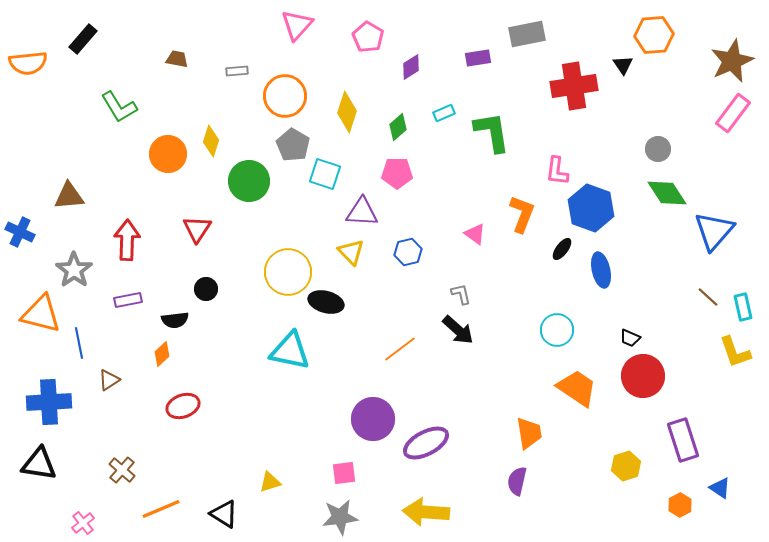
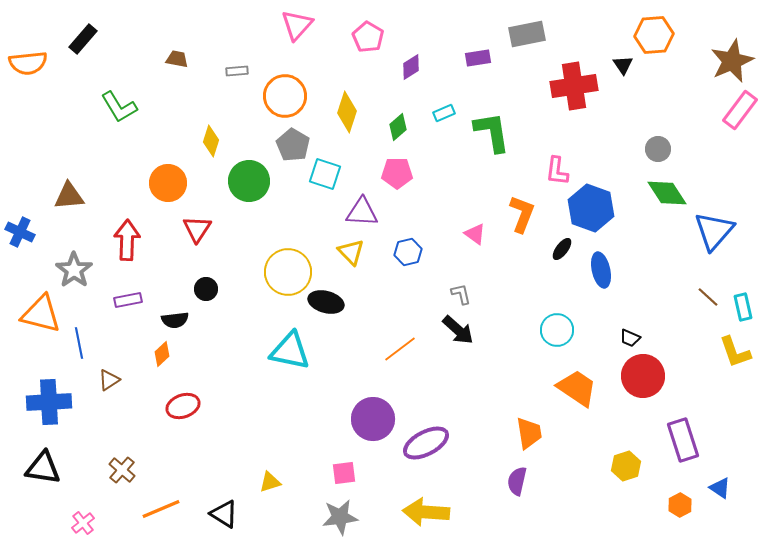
pink rectangle at (733, 113): moved 7 px right, 3 px up
orange circle at (168, 154): moved 29 px down
black triangle at (39, 464): moved 4 px right, 4 px down
